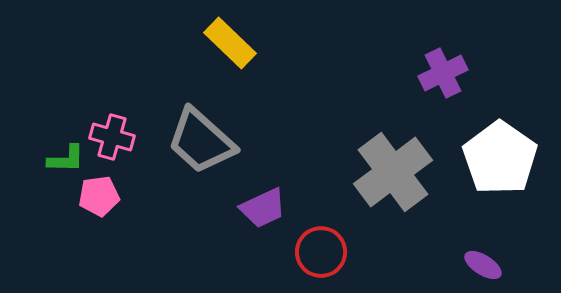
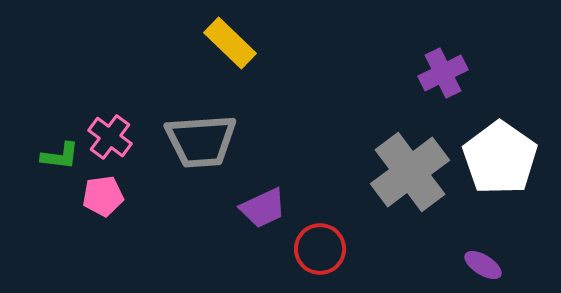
pink cross: moved 2 px left; rotated 21 degrees clockwise
gray trapezoid: rotated 46 degrees counterclockwise
green L-shape: moved 6 px left, 3 px up; rotated 6 degrees clockwise
gray cross: moved 17 px right
pink pentagon: moved 4 px right
red circle: moved 1 px left, 3 px up
